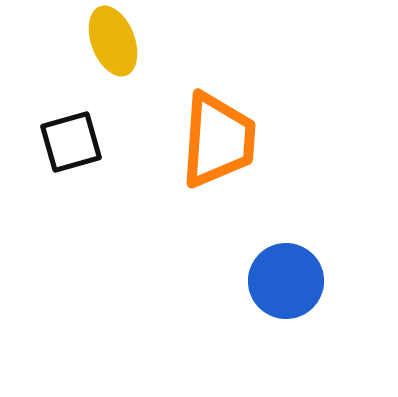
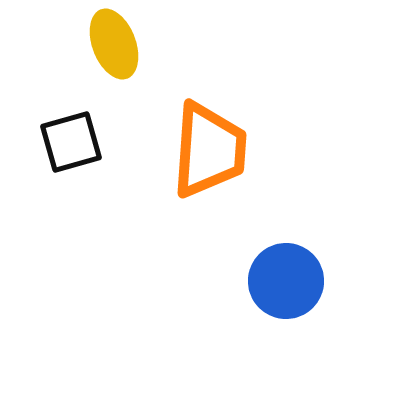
yellow ellipse: moved 1 px right, 3 px down
orange trapezoid: moved 9 px left, 10 px down
